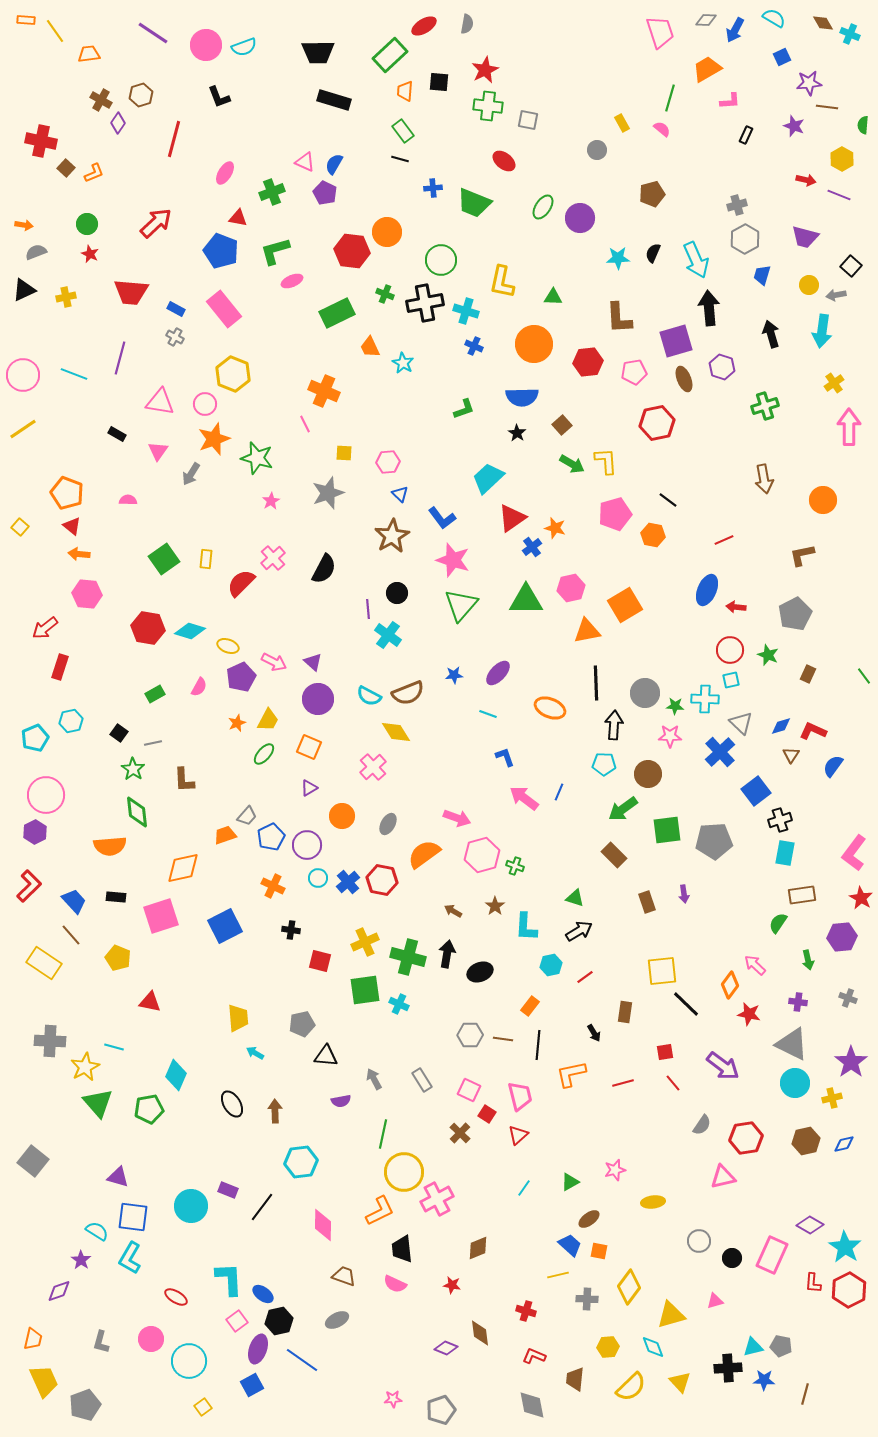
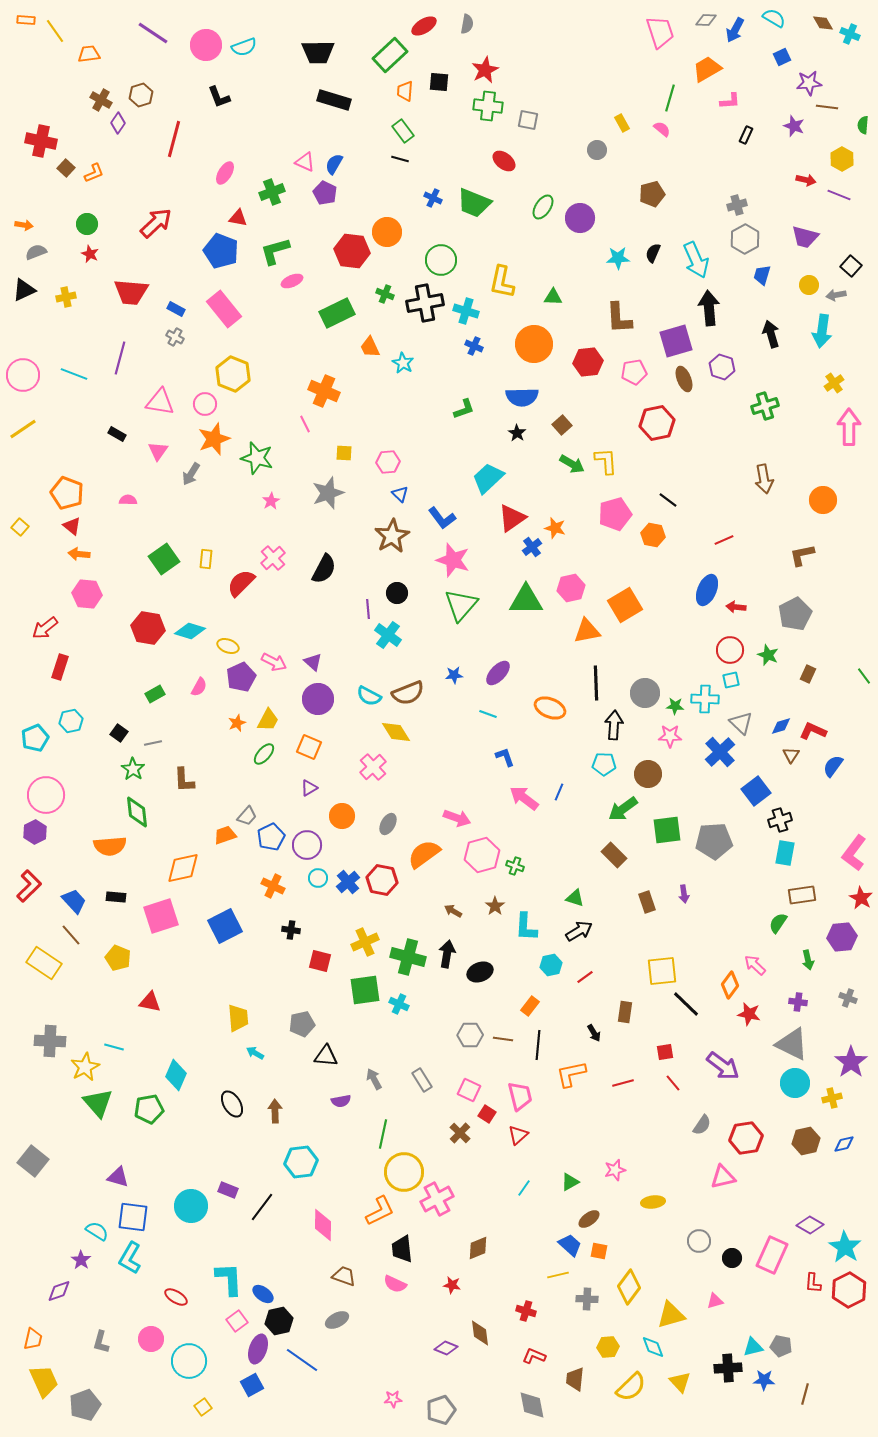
blue cross at (433, 188): moved 10 px down; rotated 30 degrees clockwise
